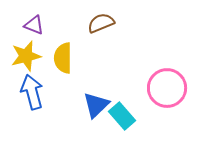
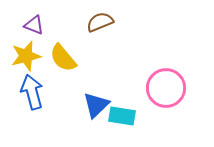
brown semicircle: moved 1 px left, 1 px up
yellow semicircle: rotated 40 degrees counterclockwise
pink circle: moved 1 px left
cyan rectangle: rotated 40 degrees counterclockwise
